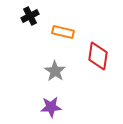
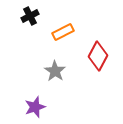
orange rectangle: rotated 40 degrees counterclockwise
red diamond: rotated 20 degrees clockwise
purple star: moved 16 px left; rotated 15 degrees counterclockwise
